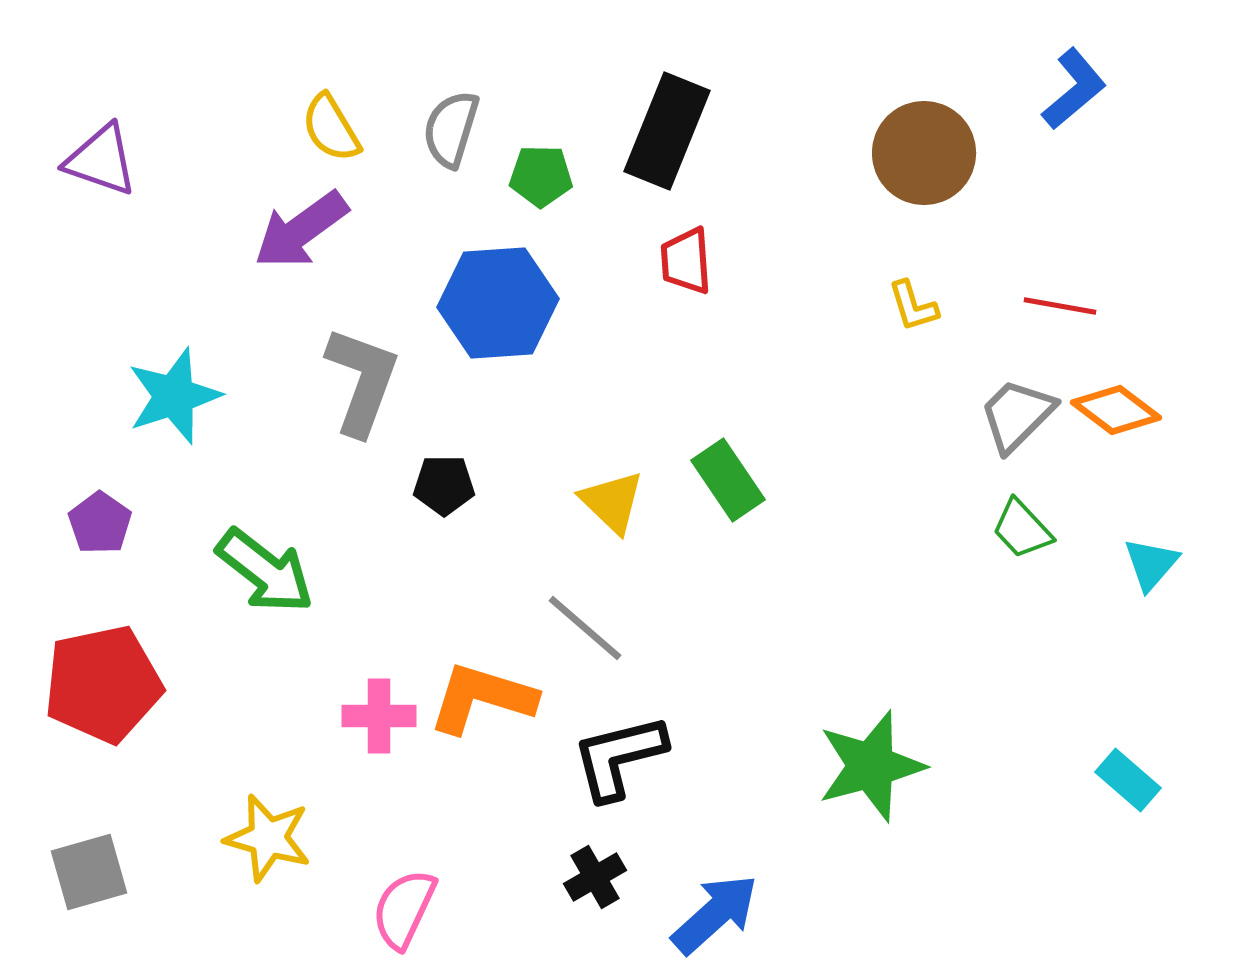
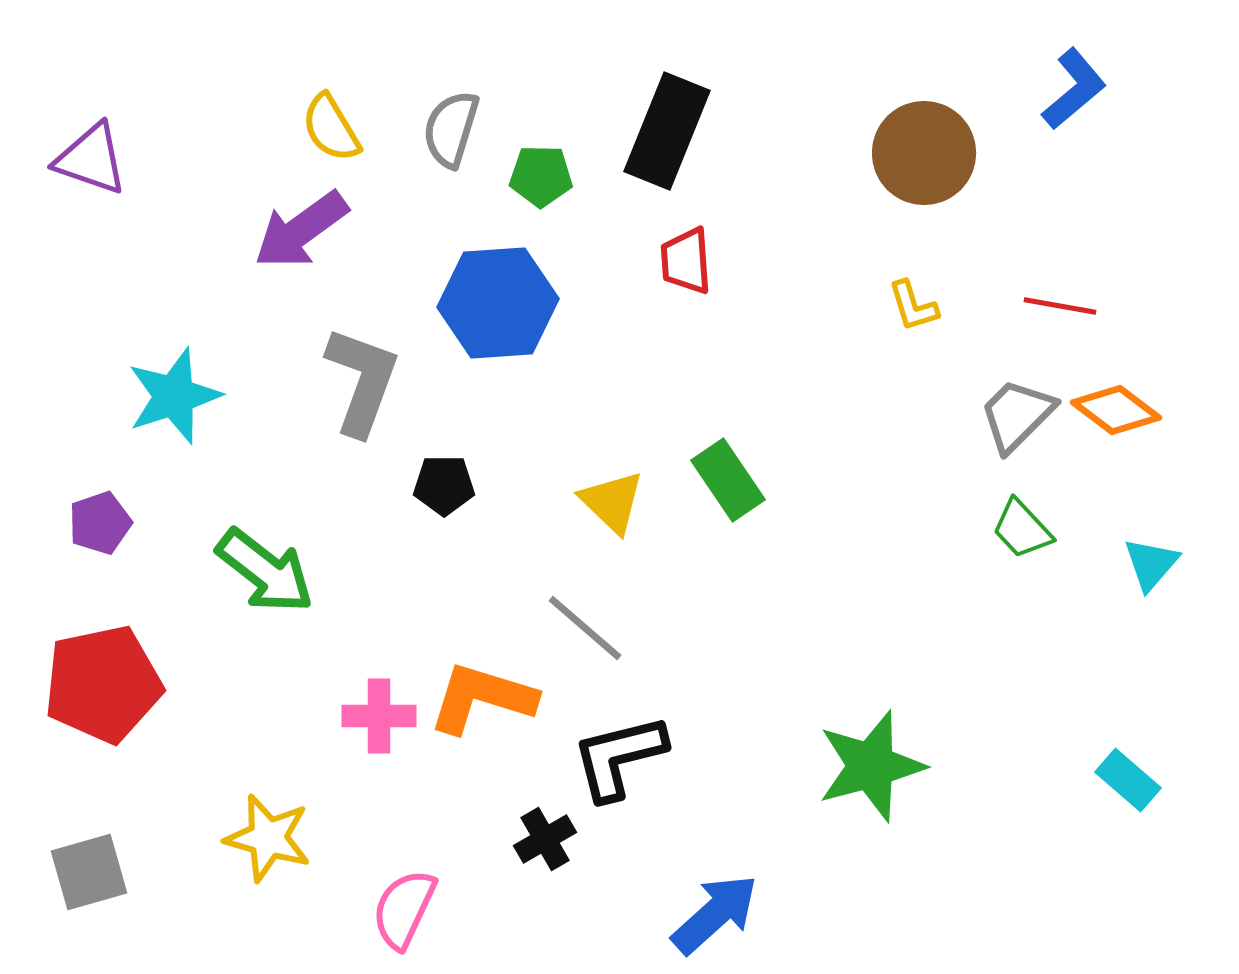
purple triangle: moved 10 px left, 1 px up
purple pentagon: rotated 18 degrees clockwise
black cross: moved 50 px left, 38 px up
